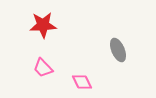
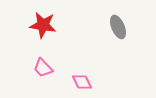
red star: rotated 12 degrees clockwise
gray ellipse: moved 23 px up
